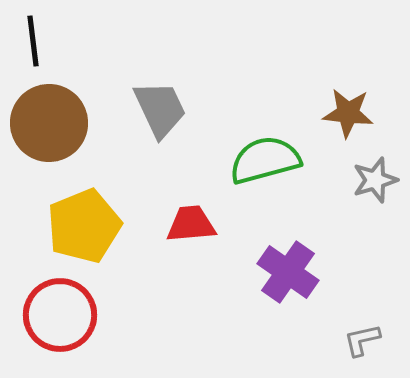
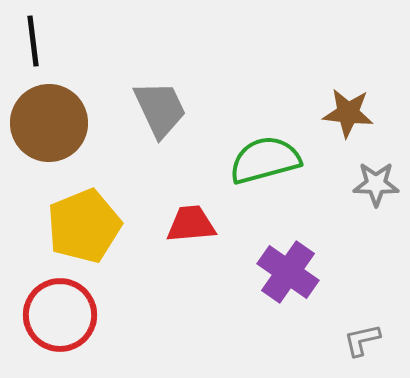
gray star: moved 1 px right, 4 px down; rotated 18 degrees clockwise
